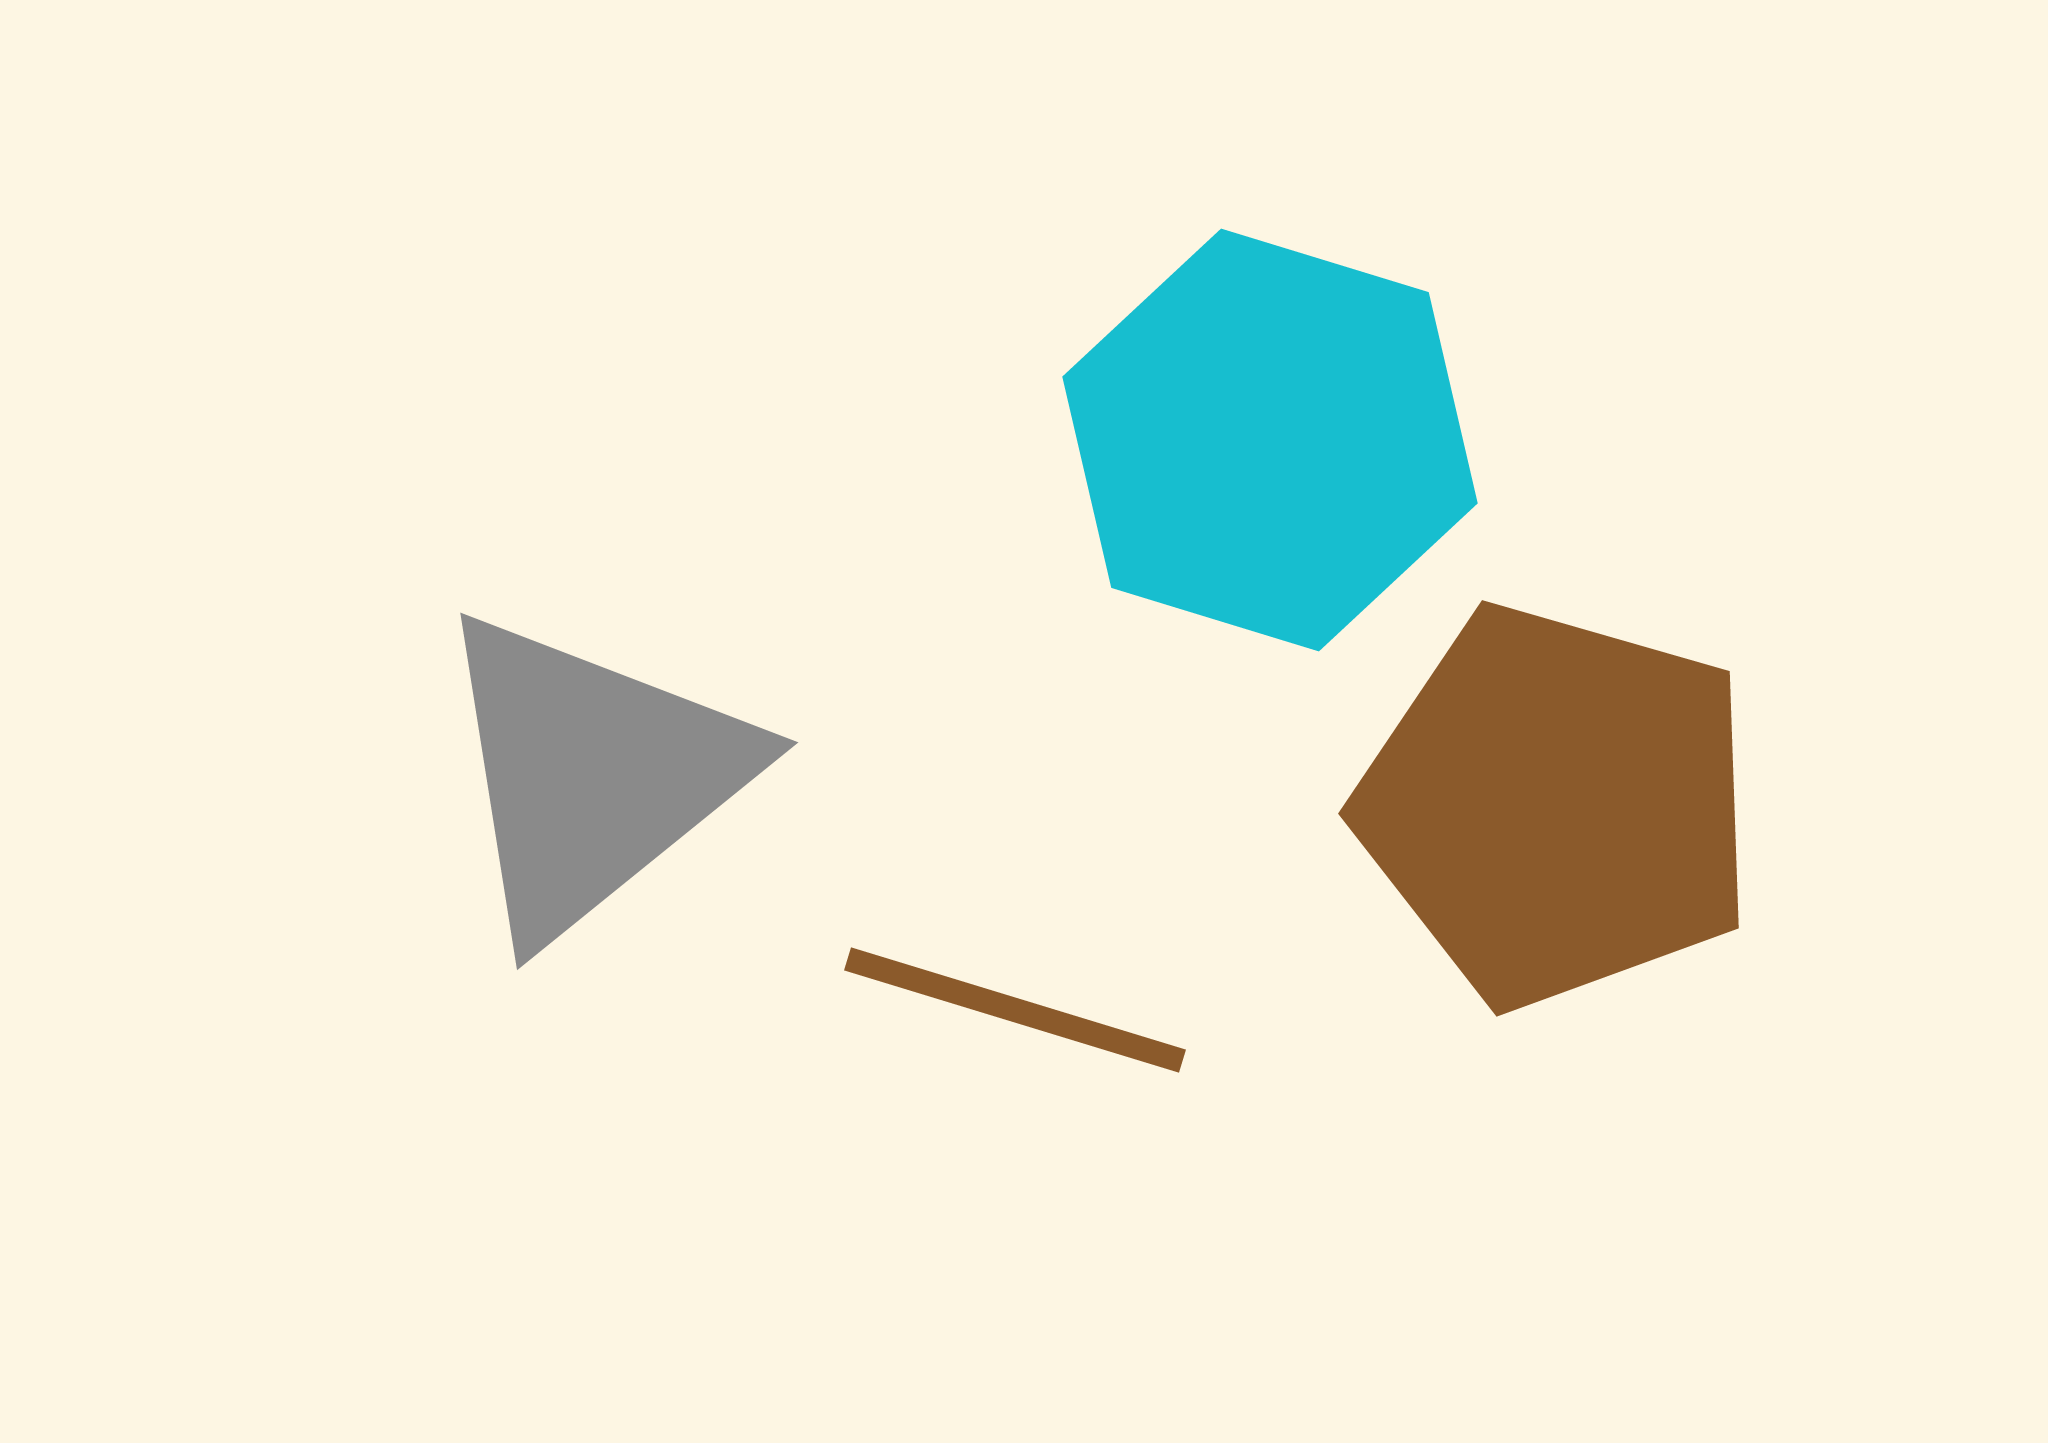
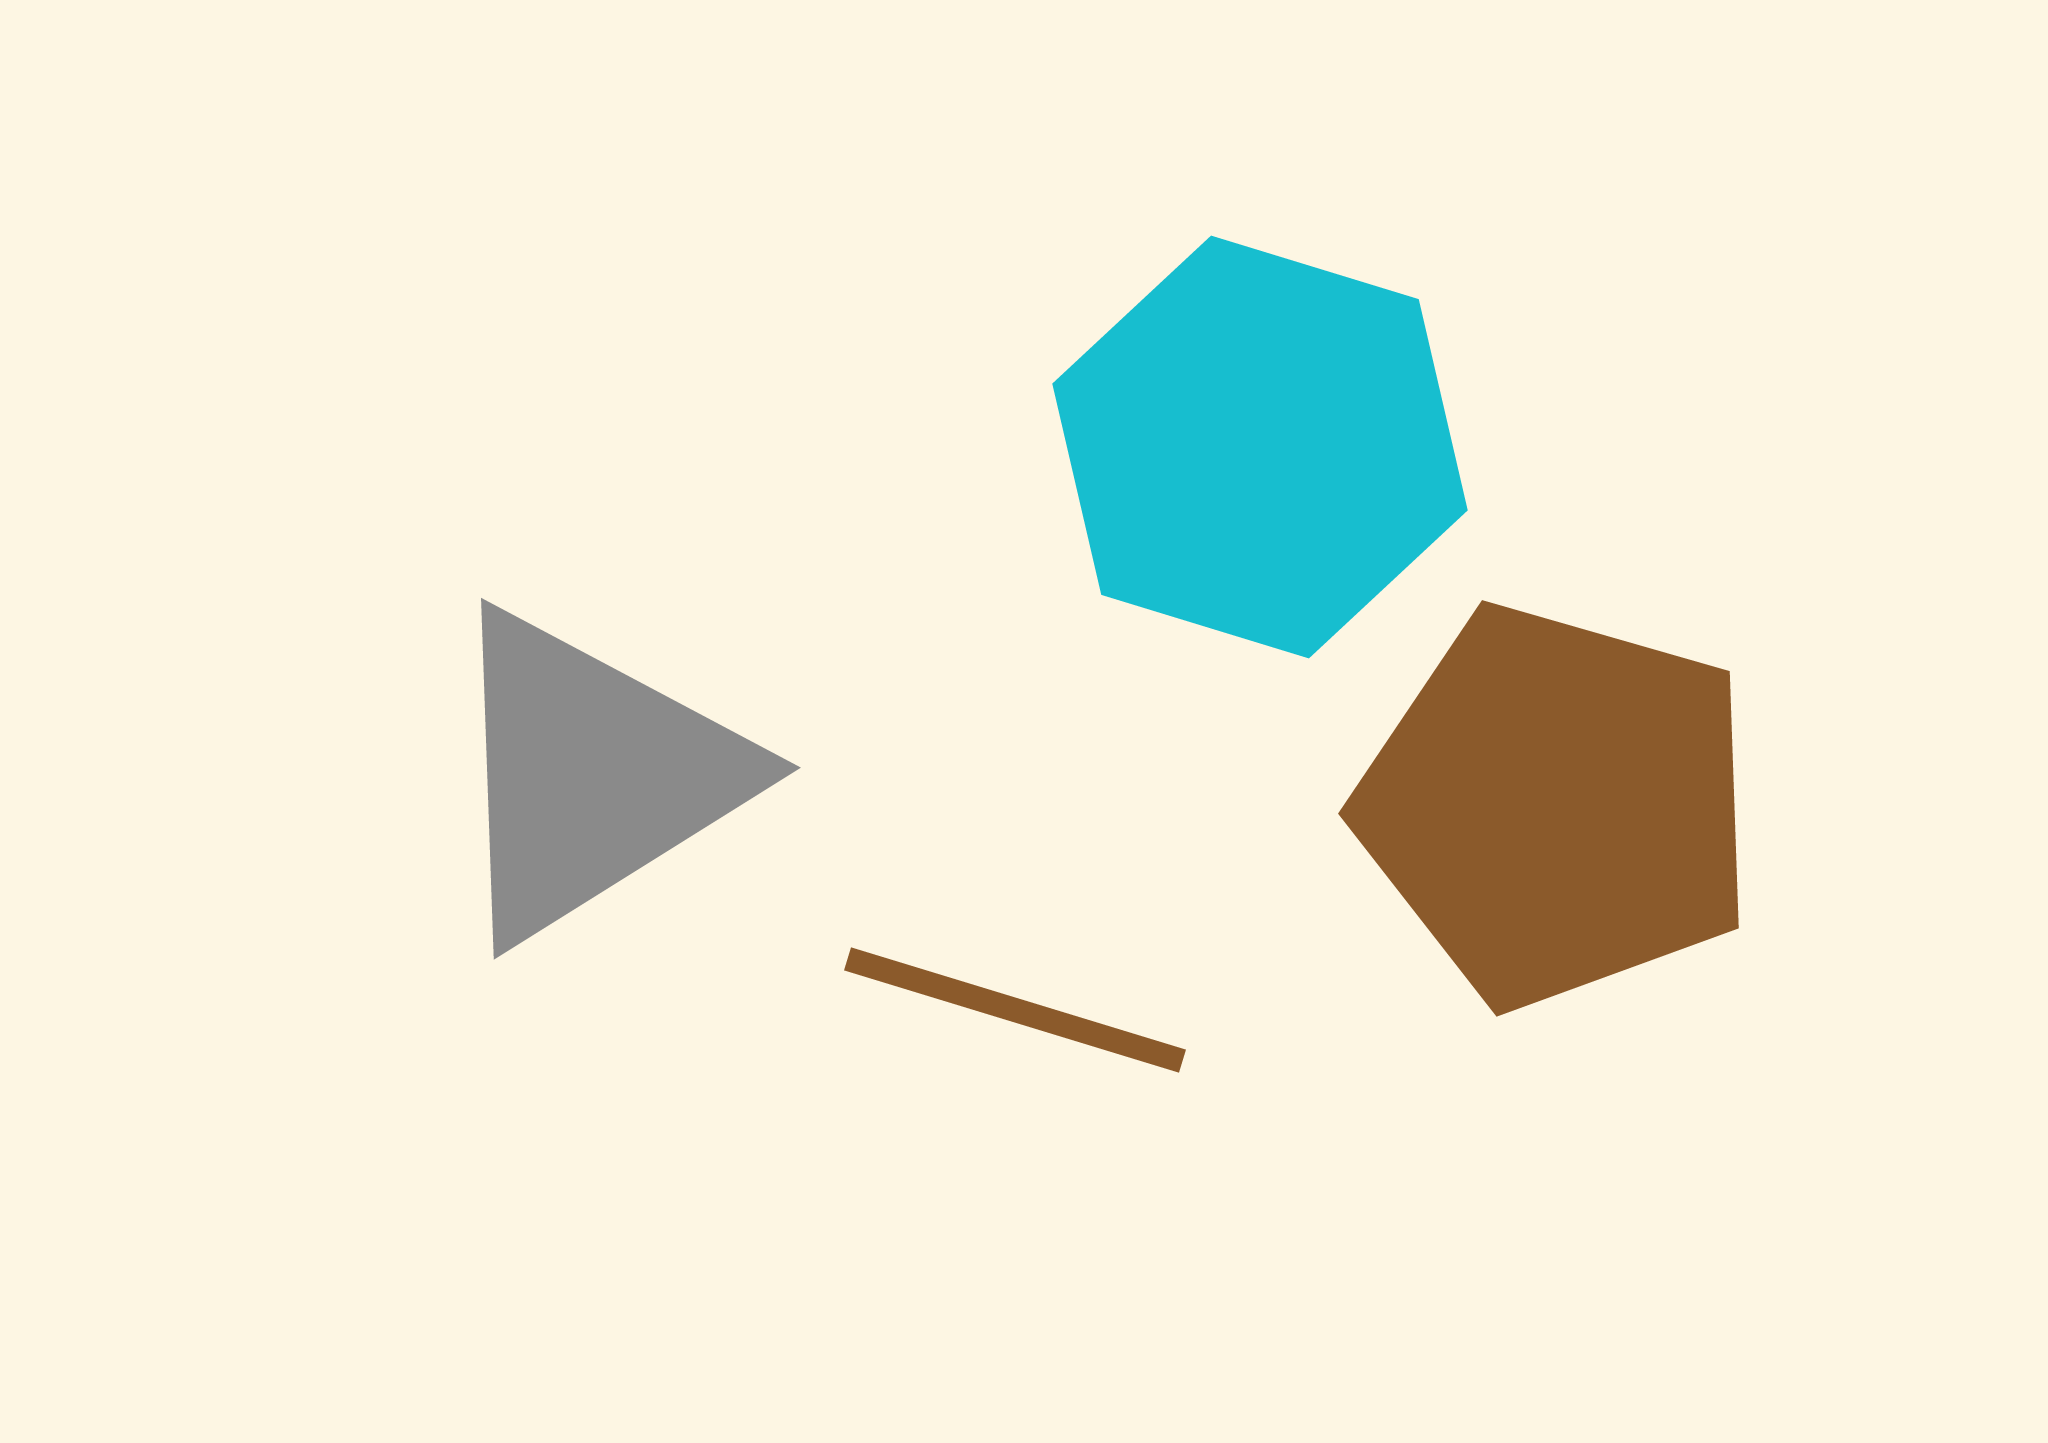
cyan hexagon: moved 10 px left, 7 px down
gray triangle: rotated 7 degrees clockwise
